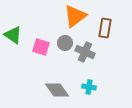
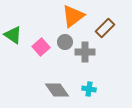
orange triangle: moved 2 px left
brown rectangle: rotated 36 degrees clockwise
gray circle: moved 1 px up
pink square: rotated 30 degrees clockwise
gray cross: rotated 24 degrees counterclockwise
cyan cross: moved 2 px down
